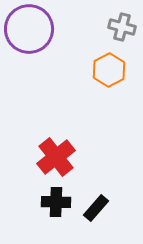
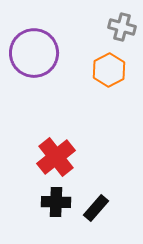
purple circle: moved 5 px right, 24 px down
